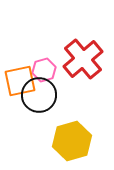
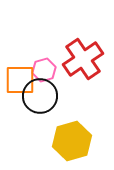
red cross: rotated 6 degrees clockwise
orange square: moved 1 px up; rotated 12 degrees clockwise
black circle: moved 1 px right, 1 px down
